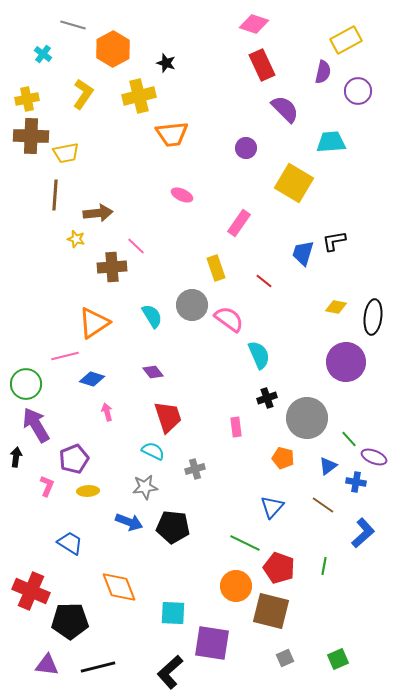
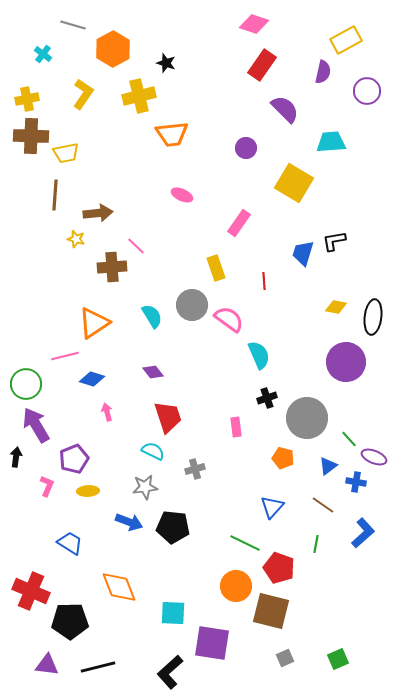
red rectangle at (262, 65): rotated 60 degrees clockwise
purple circle at (358, 91): moved 9 px right
red line at (264, 281): rotated 48 degrees clockwise
green line at (324, 566): moved 8 px left, 22 px up
